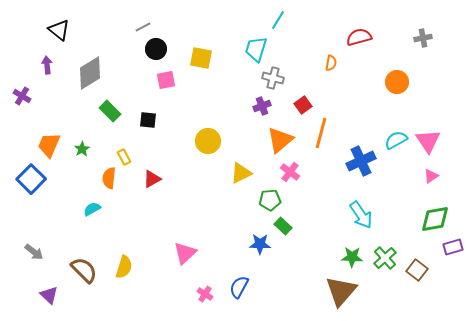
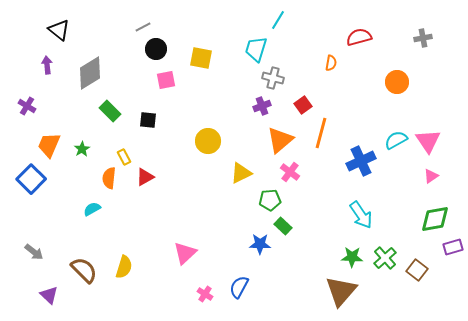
purple cross at (22, 96): moved 5 px right, 10 px down
red triangle at (152, 179): moved 7 px left, 2 px up
